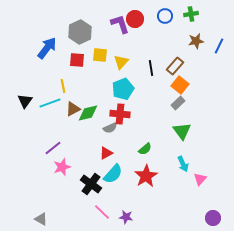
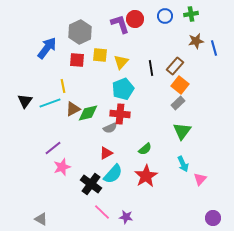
blue line: moved 5 px left, 2 px down; rotated 42 degrees counterclockwise
green triangle: rotated 12 degrees clockwise
